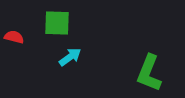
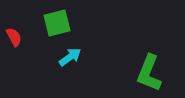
green square: rotated 16 degrees counterclockwise
red semicircle: rotated 48 degrees clockwise
